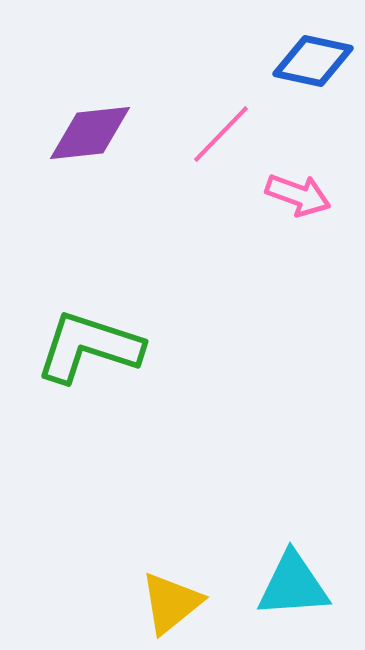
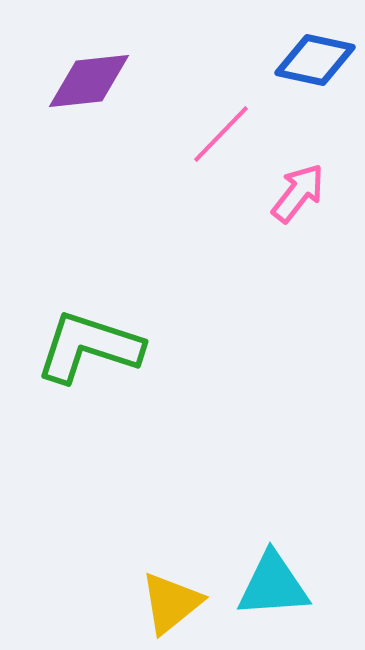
blue diamond: moved 2 px right, 1 px up
purple diamond: moved 1 px left, 52 px up
pink arrow: moved 2 px up; rotated 72 degrees counterclockwise
cyan triangle: moved 20 px left
